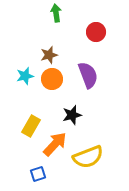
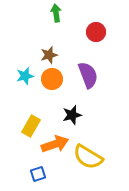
orange arrow: rotated 28 degrees clockwise
yellow semicircle: rotated 52 degrees clockwise
